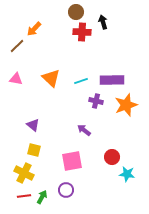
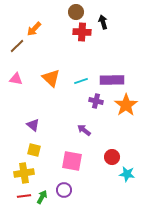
orange star: rotated 15 degrees counterclockwise
pink square: rotated 20 degrees clockwise
yellow cross: rotated 36 degrees counterclockwise
purple circle: moved 2 px left
